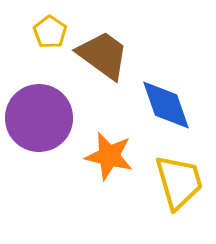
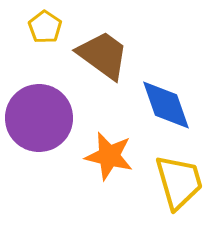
yellow pentagon: moved 5 px left, 5 px up
